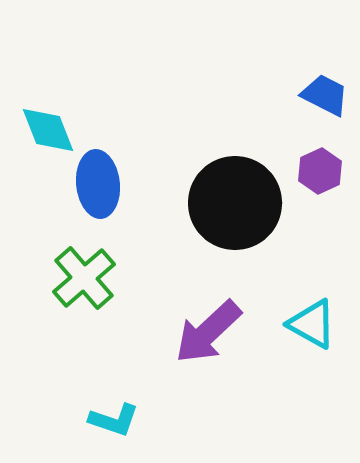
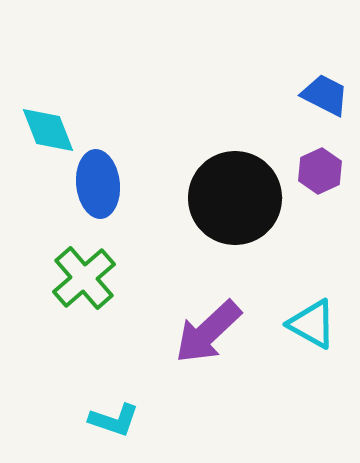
black circle: moved 5 px up
